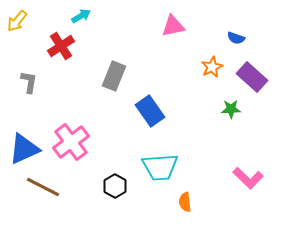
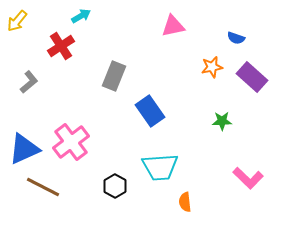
orange star: rotated 15 degrees clockwise
gray L-shape: rotated 40 degrees clockwise
green star: moved 9 px left, 12 px down
